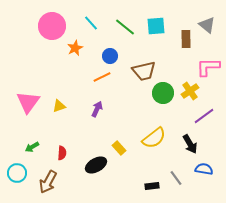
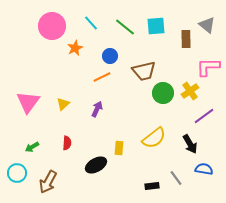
yellow triangle: moved 4 px right, 2 px up; rotated 24 degrees counterclockwise
yellow rectangle: rotated 48 degrees clockwise
red semicircle: moved 5 px right, 10 px up
